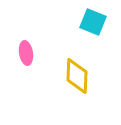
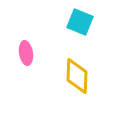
cyan square: moved 13 px left
